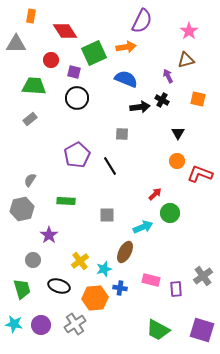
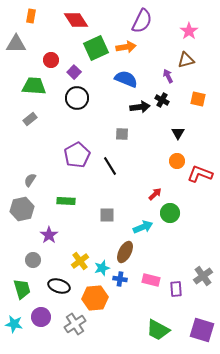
red diamond at (65, 31): moved 11 px right, 11 px up
green square at (94, 53): moved 2 px right, 5 px up
purple square at (74, 72): rotated 32 degrees clockwise
cyan star at (104, 269): moved 2 px left, 1 px up
blue cross at (120, 288): moved 9 px up
purple circle at (41, 325): moved 8 px up
